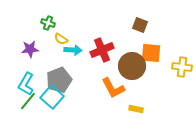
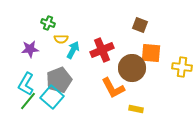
yellow semicircle: rotated 32 degrees counterclockwise
cyan arrow: rotated 66 degrees counterclockwise
brown circle: moved 2 px down
